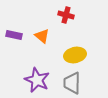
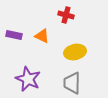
orange triangle: rotated 14 degrees counterclockwise
yellow ellipse: moved 3 px up
purple star: moved 9 px left, 1 px up
